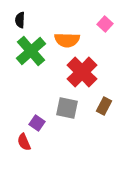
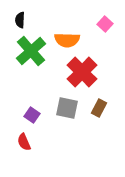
brown rectangle: moved 5 px left, 2 px down
purple square: moved 5 px left, 8 px up
